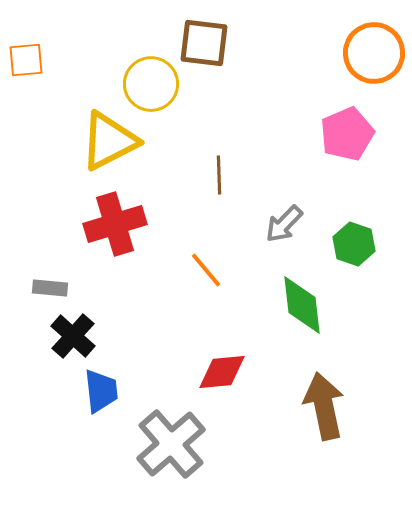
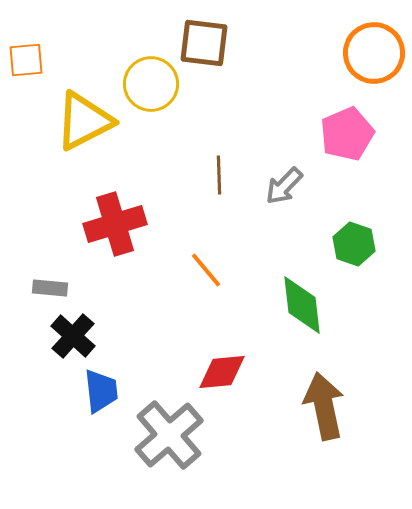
yellow triangle: moved 25 px left, 20 px up
gray arrow: moved 38 px up
gray cross: moved 2 px left, 9 px up
